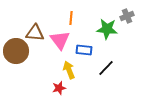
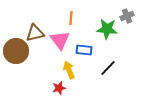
brown triangle: rotated 18 degrees counterclockwise
black line: moved 2 px right
